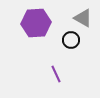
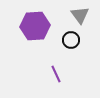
gray triangle: moved 3 px left, 3 px up; rotated 24 degrees clockwise
purple hexagon: moved 1 px left, 3 px down
